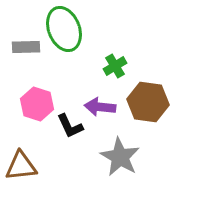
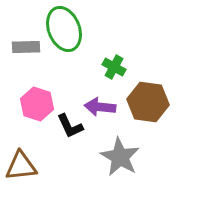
green cross: moved 1 px left, 1 px down; rotated 30 degrees counterclockwise
